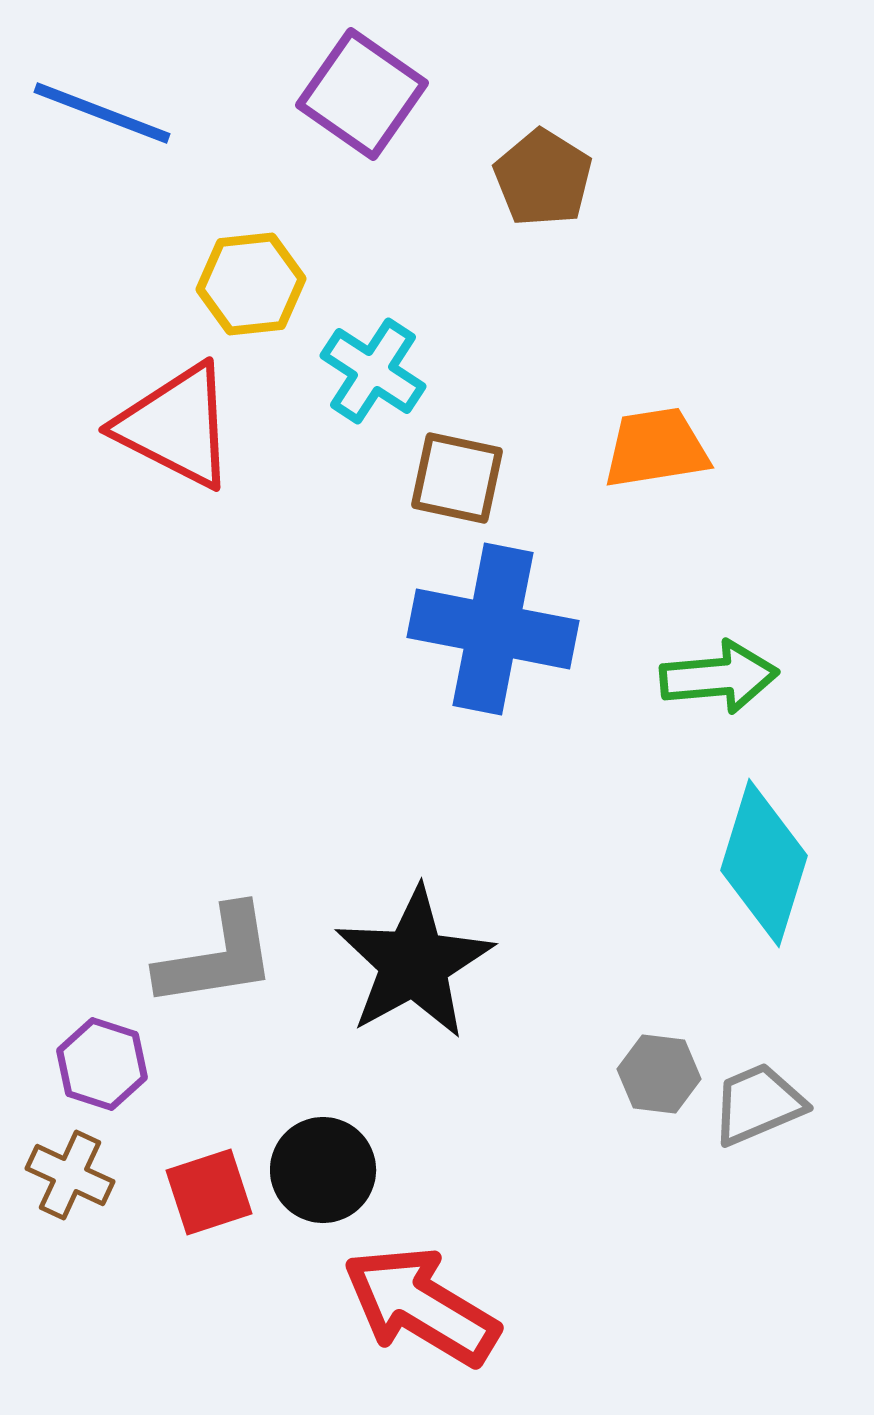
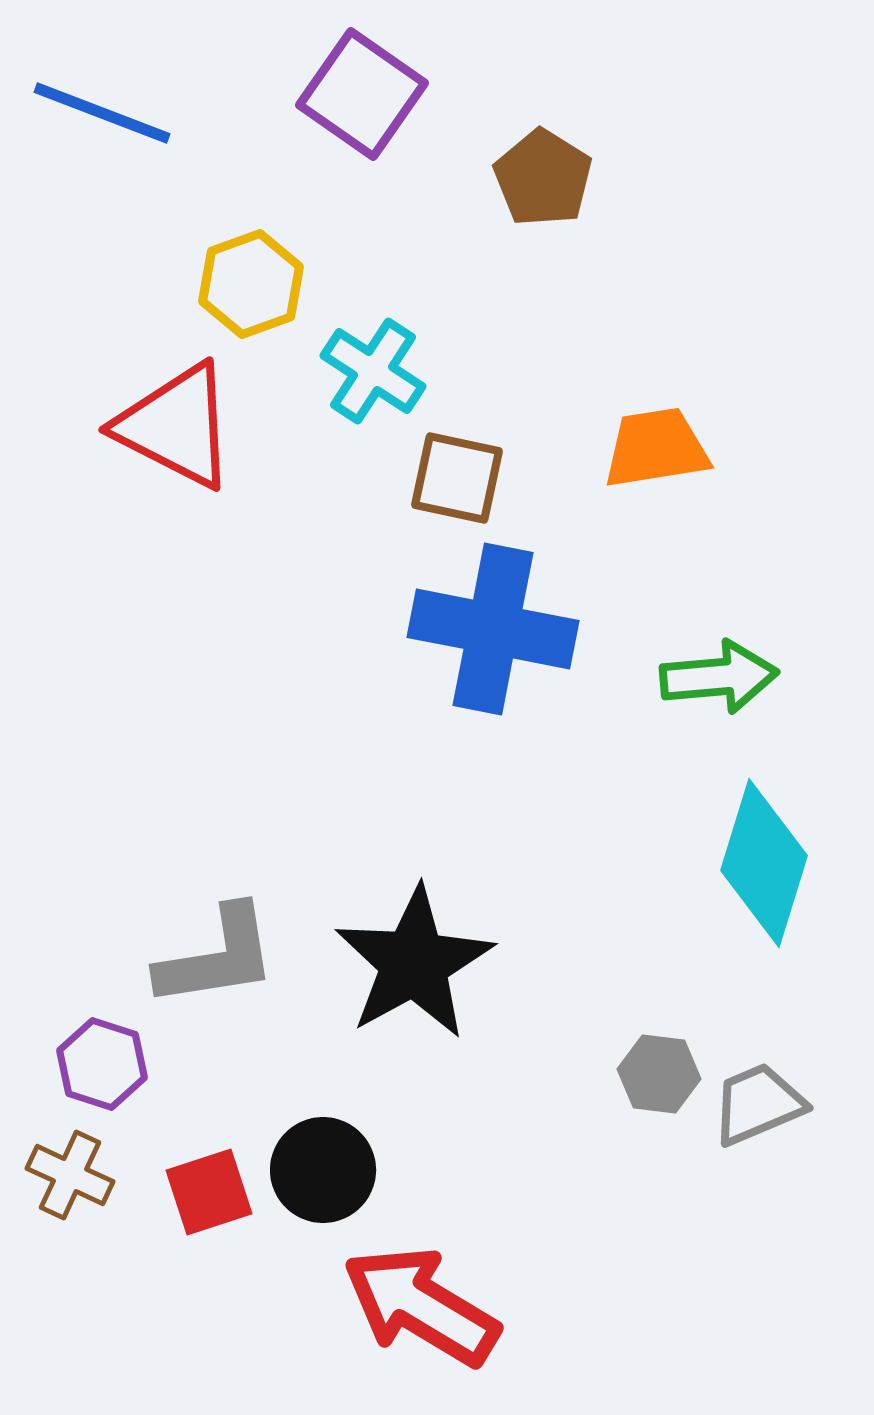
yellow hexagon: rotated 14 degrees counterclockwise
